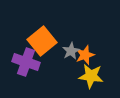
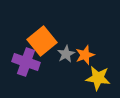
gray star: moved 5 px left, 3 px down
yellow star: moved 7 px right, 2 px down
